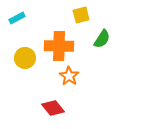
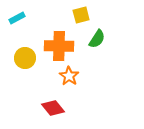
green semicircle: moved 5 px left
